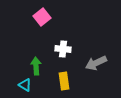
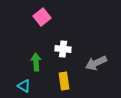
green arrow: moved 4 px up
cyan triangle: moved 1 px left, 1 px down
